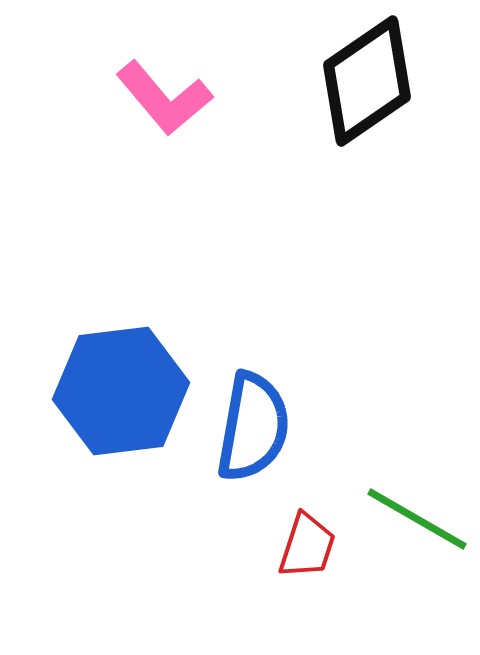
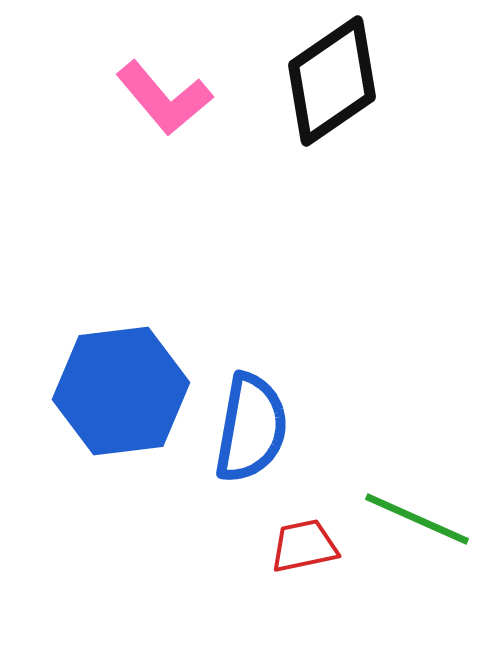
black diamond: moved 35 px left
blue semicircle: moved 2 px left, 1 px down
green line: rotated 6 degrees counterclockwise
red trapezoid: moved 3 px left; rotated 120 degrees counterclockwise
